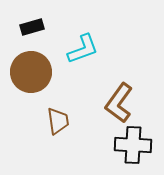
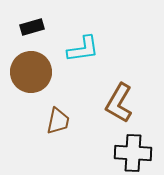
cyan L-shape: rotated 12 degrees clockwise
brown L-shape: rotated 6 degrees counterclockwise
brown trapezoid: rotated 20 degrees clockwise
black cross: moved 8 px down
